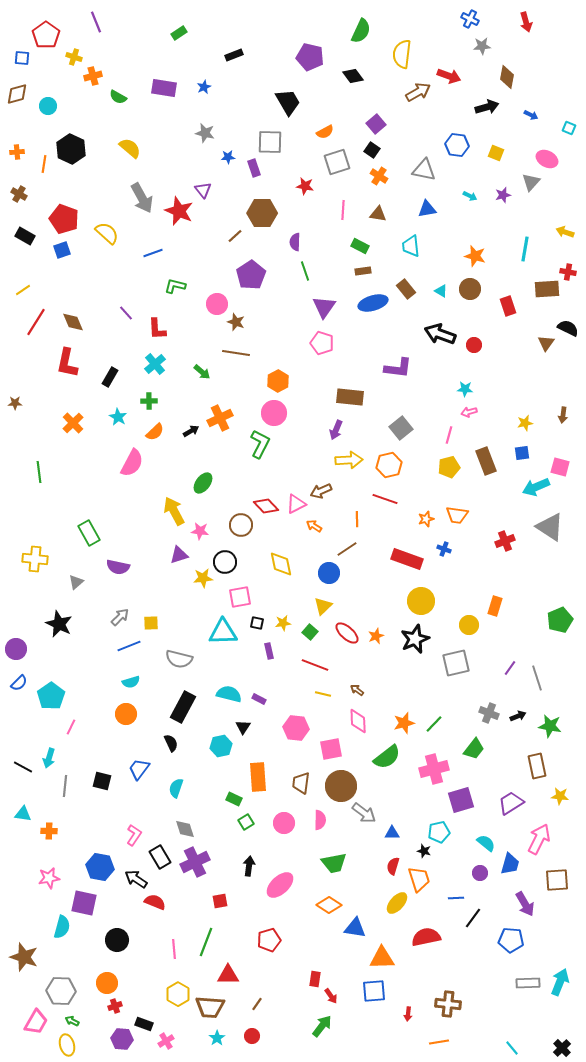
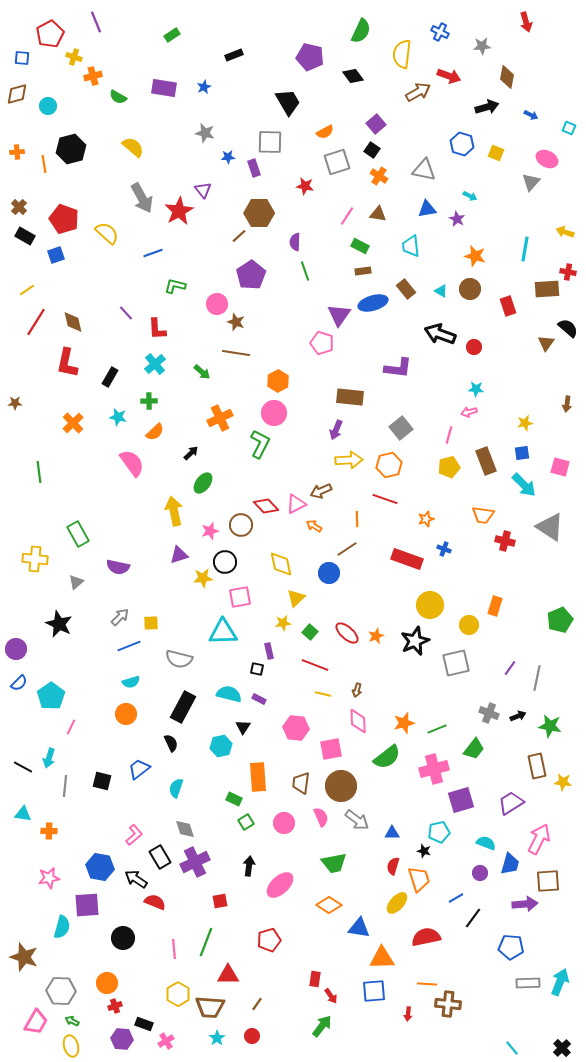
blue cross at (470, 19): moved 30 px left, 13 px down
green rectangle at (179, 33): moved 7 px left, 2 px down
red pentagon at (46, 35): moved 4 px right, 1 px up; rotated 8 degrees clockwise
blue hexagon at (457, 145): moved 5 px right, 1 px up; rotated 10 degrees clockwise
yellow semicircle at (130, 148): moved 3 px right, 1 px up
black hexagon at (71, 149): rotated 20 degrees clockwise
orange line at (44, 164): rotated 18 degrees counterclockwise
brown cross at (19, 194): moved 13 px down; rotated 14 degrees clockwise
purple star at (503, 195): moved 46 px left, 24 px down; rotated 28 degrees counterclockwise
pink line at (343, 210): moved 4 px right, 6 px down; rotated 30 degrees clockwise
red star at (179, 211): rotated 20 degrees clockwise
brown hexagon at (262, 213): moved 3 px left
brown line at (235, 236): moved 4 px right
blue square at (62, 250): moved 6 px left, 5 px down
yellow line at (23, 290): moved 4 px right
purple triangle at (324, 307): moved 15 px right, 8 px down
brown diamond at (73, 322): rotated 10 degrees clockwise
black semicircle at (568, 328): rotated 15 degrees clockwise
red circle at (474, 345): moved 2 px down
cyan star at (465, 389): moved 11 px right
brown arrow at (563, 415): moved 4 px right, 11 px up
cyan star at (118, 417): rotated 18 degrees counterclockwise
black arrow at (191, 431): moved 22 px down; rotated 14 degrees counterclockwise
pink semicircle at (132, 463): rotated 64 degrees counterclockwise
cyan arrow at (536, 487): moved 12 px left, 2 px up; rotated 112 degrees counterclockwise
yellow arrow at (174, 511): rotated 16 degrees clockwise
orange trapezoid at (457, 515): moved 26 px right
pink star at (200, 531): moved 10 px right; rotated 24 degrees counterclockwise
green rectangle at (89, 533): moved 11 px left, 1 px down
red cross at (505, 541): rotated 36 degrees clockwise
yellow circle at (421, 601): moved 9 px right, 4 px down
yellow triangle at (323, 606): moved 27 px left, 8 px up
black square at (257, 623): moved 46 px down
black star at (415, 639): moved 2 px down
gray line at (537, 678): rotated 30 degrees clockwise
brown arrow at (357, 690): rotated 112 degrees counterclockwise
green line at (434, 724): moved 3 px right, 5 px down; rotated 24 degrees clockwise
blue trapezoid at (139, 769): rotated 15 degrees clockwise
yellow star at (560, 796): moved 3 px right, 14 px up
gray arrow at (364, 813): moved 7 px left, 7 px down
pink semicircle at (320, 820): moved 1 px right, 3 px up; rotated 24 degrees counterclockwise
pink L-shape at (134, 835): rotated 15 degrees clockwise
cyan semicircle at (486, 843): rotated 18 degrees counterclockwise
brown square at (557, 880): moved 9 px left, 1 px down
blue line at (456, 898): rotated 28 degrees counterclockwise
purple square at (84, 903): moved 3 px right, 2 px down; rotated 16 degrees counterclockwise
purple arrow at (525, 904): rotated 65 degrees counterclockwise
blue triangle at (355, 928): moved 4 px right
black circle at (117, 940): moved 6 px right, 2 px up
blue pentagon at (511, 940): moved 7 px down
orange line at (439, 1042): moved 12 px left, 58 px up; rotated 12 degrees clockwise
yellow ellipse at (67, 1045): moved 4 px right, 1 px down
